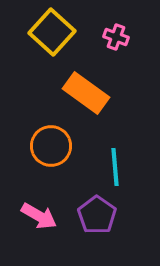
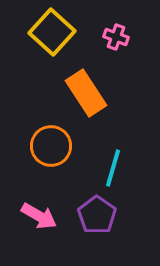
orange rectangle: rotated 21 degrees clockwise
cyan line: moved 2 px left, 1 px down; rotated 21 degrees clockwise
